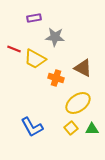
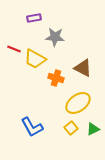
green triangle: moved 1 px right; rotated 24 degrees counterclockwise
